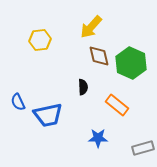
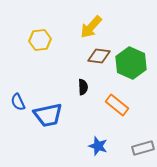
brown diamond: rotated 70 degrees counterclockwise
blue star: moved 8 px down; rotated 18 degrees clockwise
